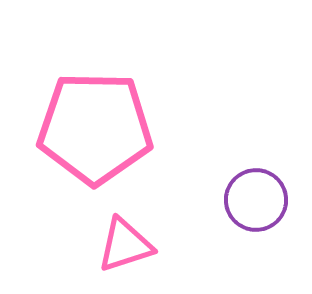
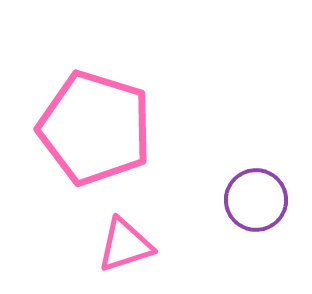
pink pentagon: rotated 16 degrees clockwise
